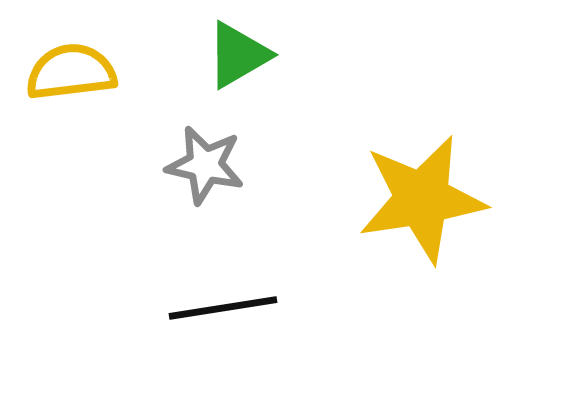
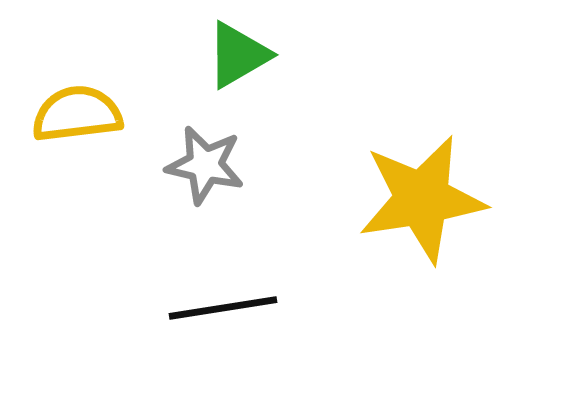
yellow semicircle: moved 6 px right, 42 px down
